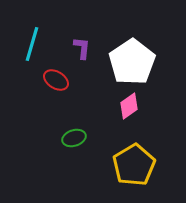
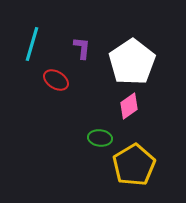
green ellipse: moved 26 px right; rotated 25 degrees clockwise
